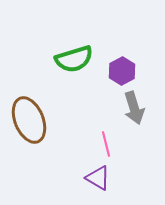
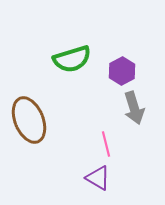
green semicircle: moved 2 px left
